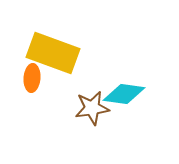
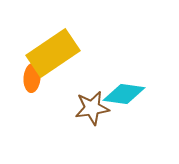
yellow rectangle: rotated 54 degrees counterclockwise
